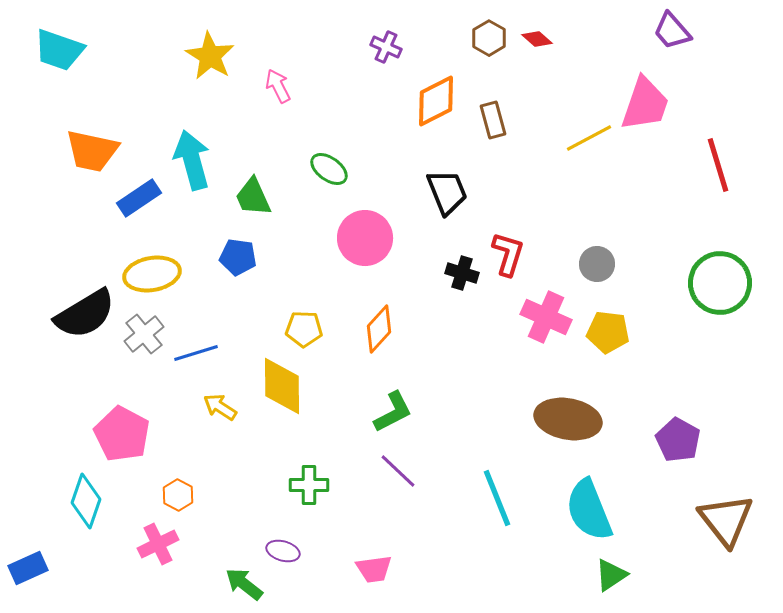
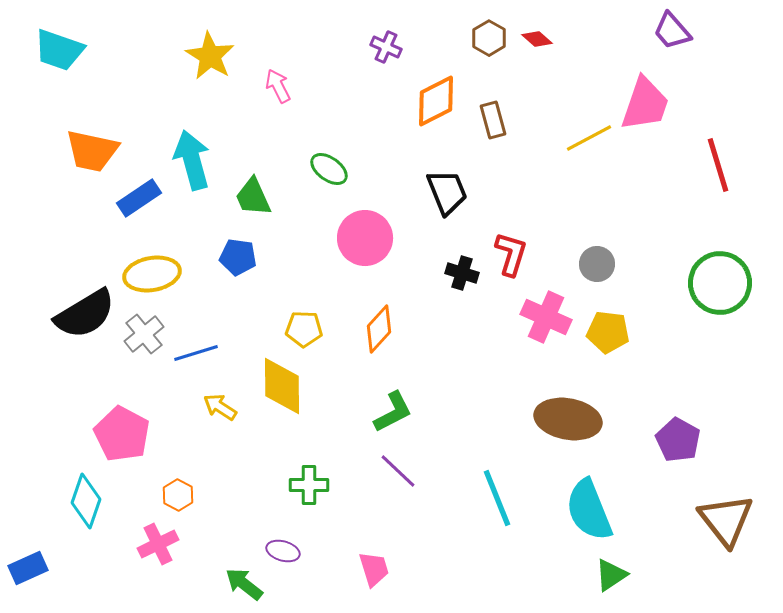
red L-shape at (508, 254): moved 3 px right
pink trapezoid at (374, 569): rotated 99 degrees counterclockwise
